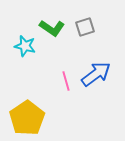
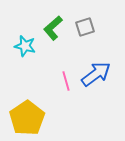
green L-shape: moved 1 px right; rotated 105 degrees clockwise
